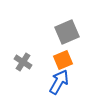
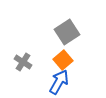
gray square: rotated 10 degrees counterclockwise
orange square: rotated 18 degrees counterclockwise
